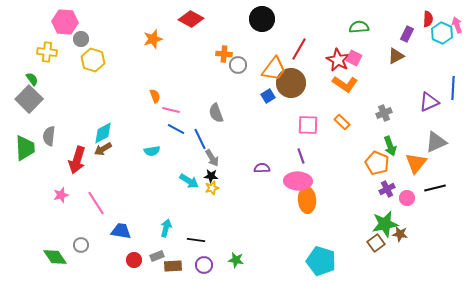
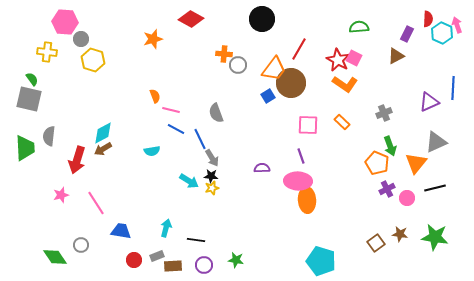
gray square at (29, 99): rotated 32 degrees counterclockwise
green star at (385, 224): moved 50 px right, 13 px down; rotated 20 degrees clockwise
